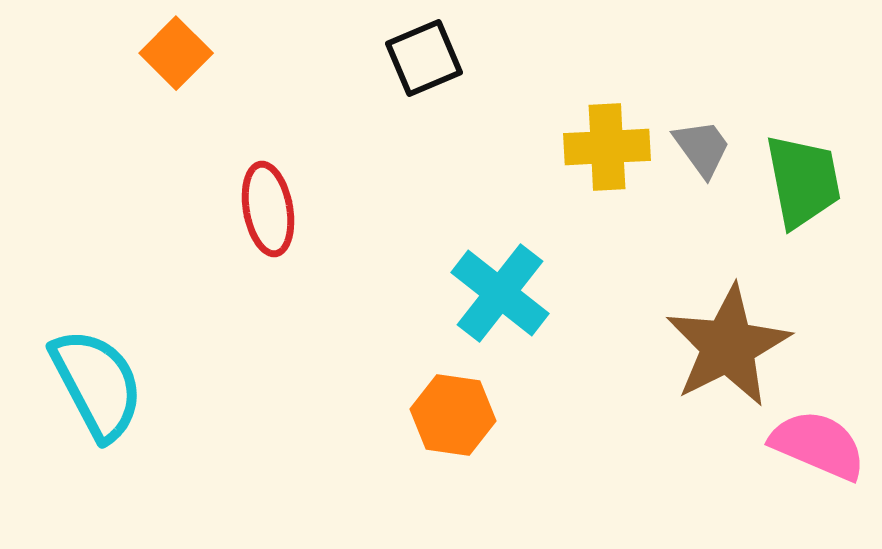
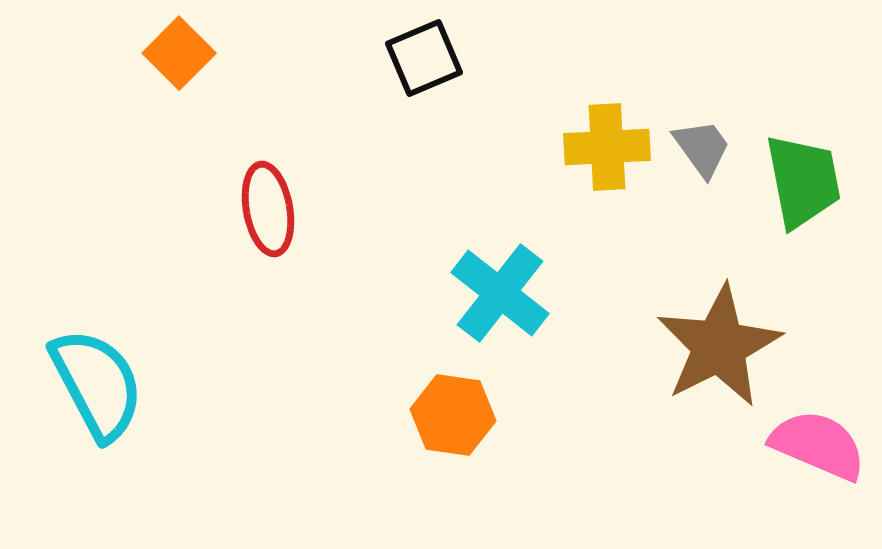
orange square: moved 3 px right
brown star: moved 9 px left
